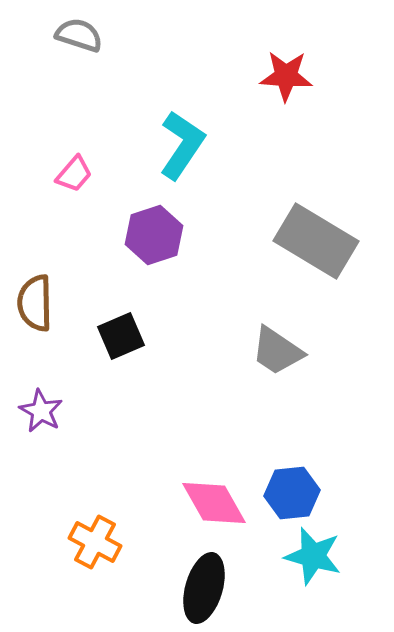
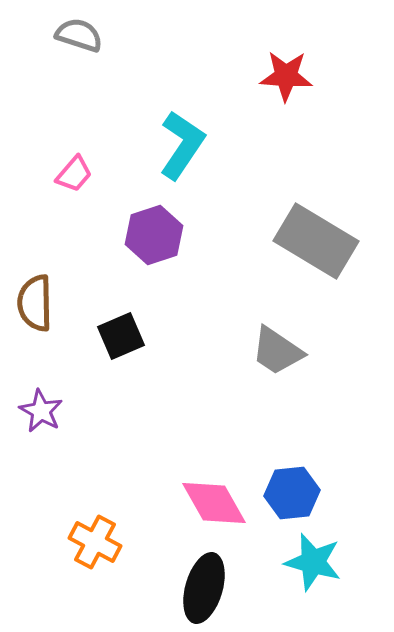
cyan star: moved 6 px down
